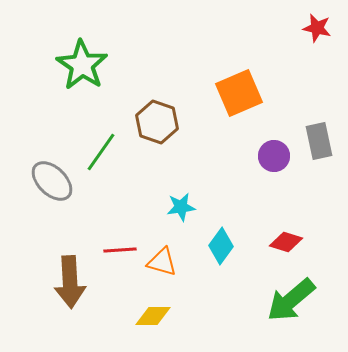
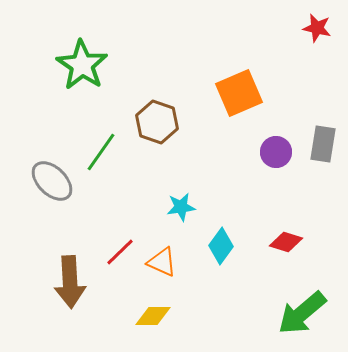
gray rectangle: moved 4 px right, 3 px down; rotated 21 degrees clockwise
purple circle: moved 2 px right, 4 px up
red line: moved 2 px down; rotated 40 degrees counterclockwise
orange triangle: rotated 8 degrees clockwise
green arrow: moved 11 px right, 13 px down
